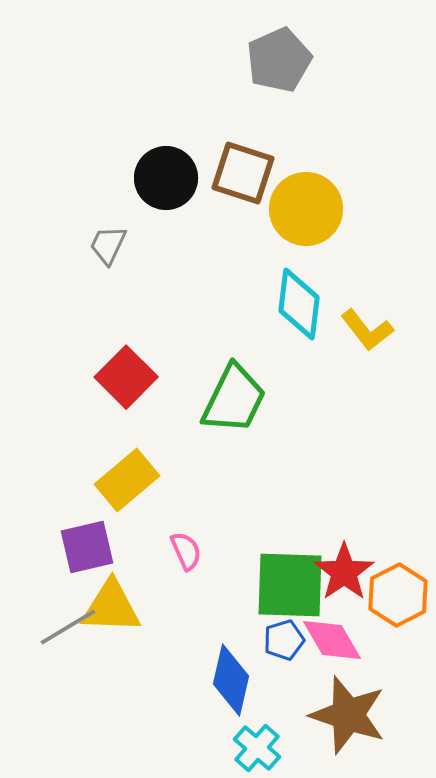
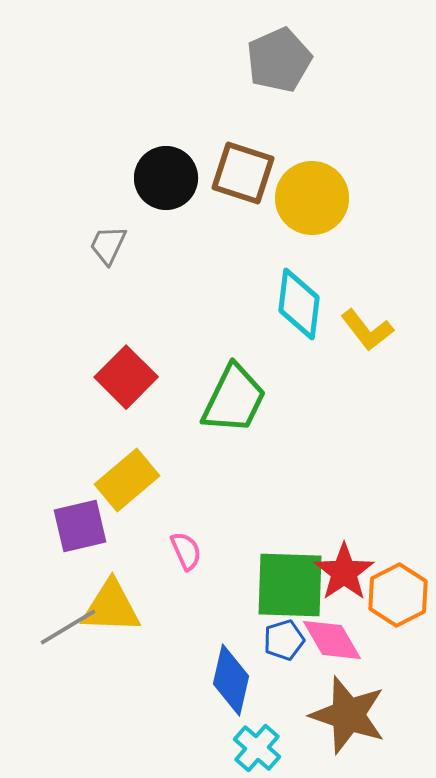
yellow circle: moved 6 px right, 11 px up
purple square: moved 7 px left, 21 px up
